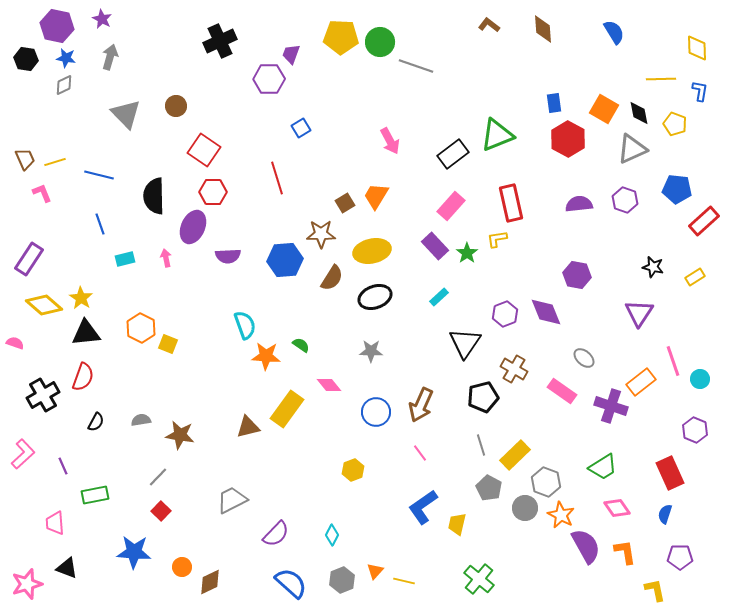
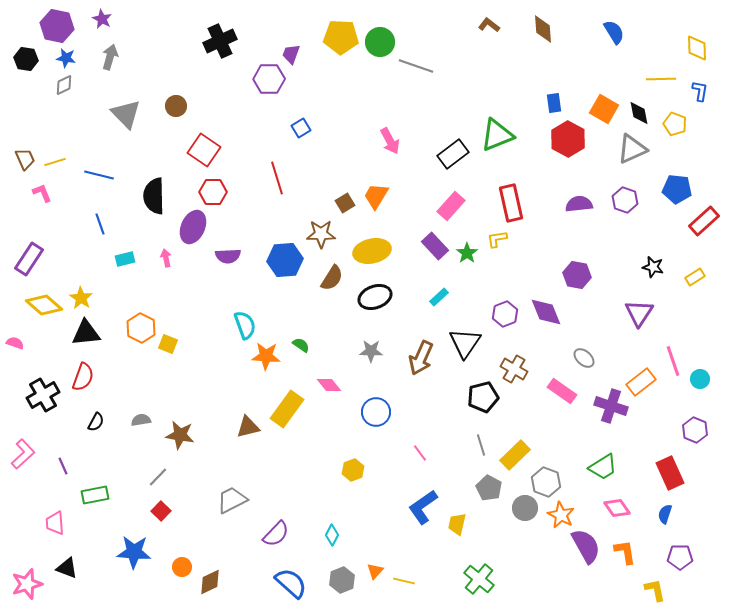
brown arrow at (421, 405): moved 47 px up
